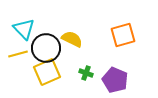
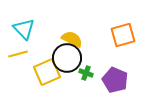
black circle: moved 21 px right, 10 px down
